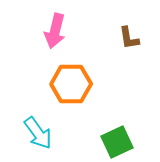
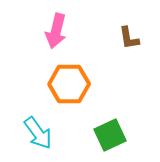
pink arrow: moved 1 px right
orange hexagon: moved 2 px left
green square: moved 7 px left, 7 px up
